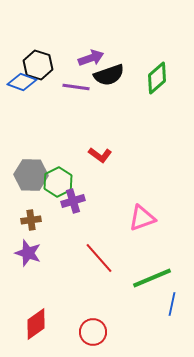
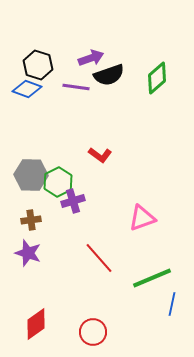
blue diamond: moved 5 px right, 7 px down
